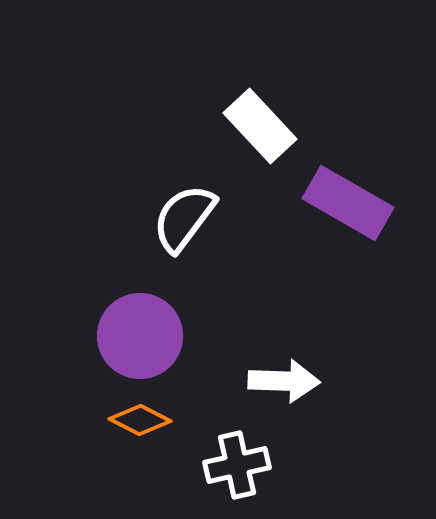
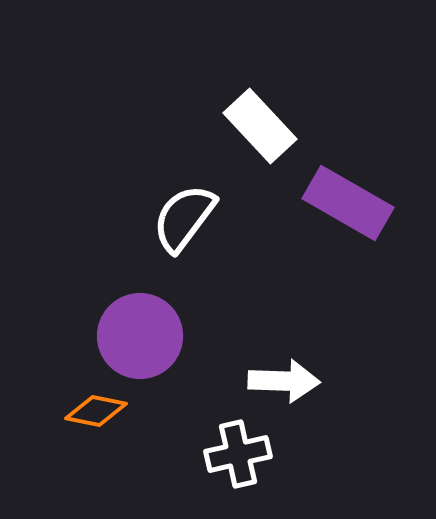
orange diamond: moved 44 px left, 9 px up; rotated 16 degrees counterclockwise
white cross: moved 1 px right, 11 px up
